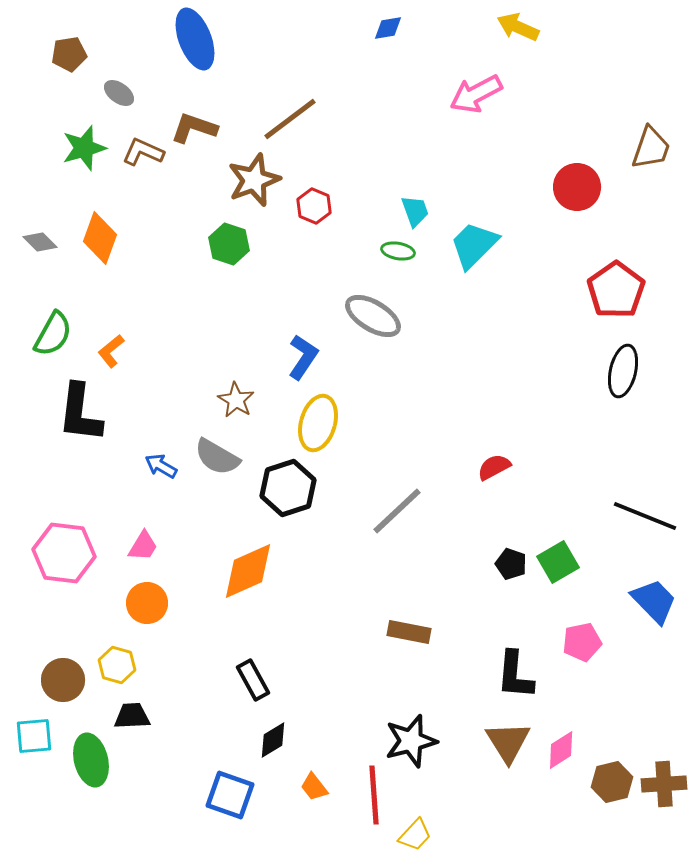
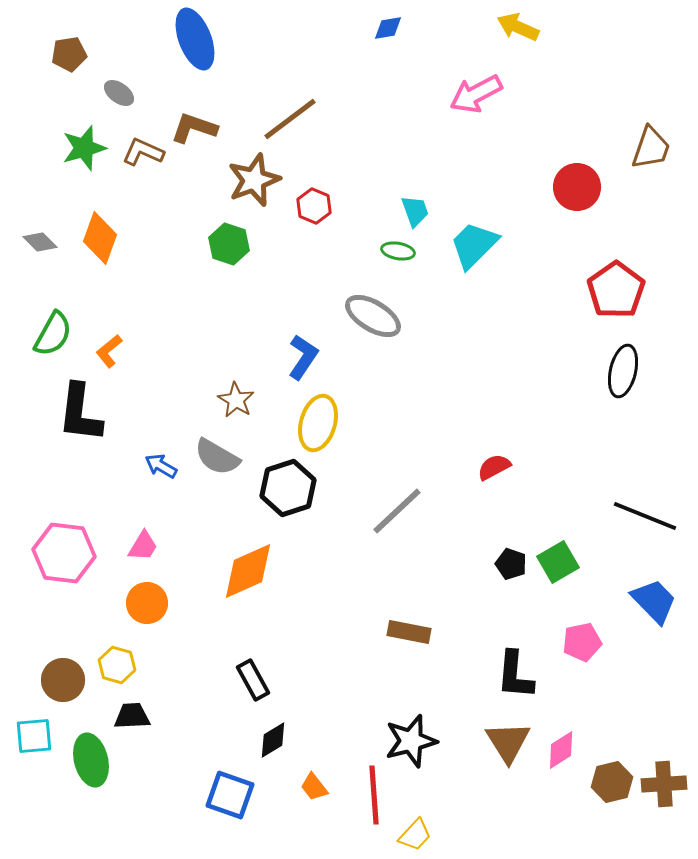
orange L-shape at (111, 351): moved 2 px left
